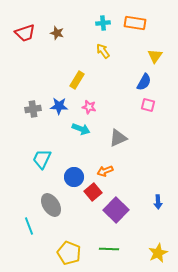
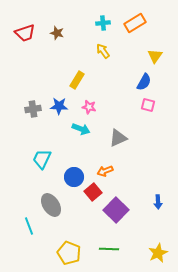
orange rectangle: rotated 40 degrees counterclockwise
